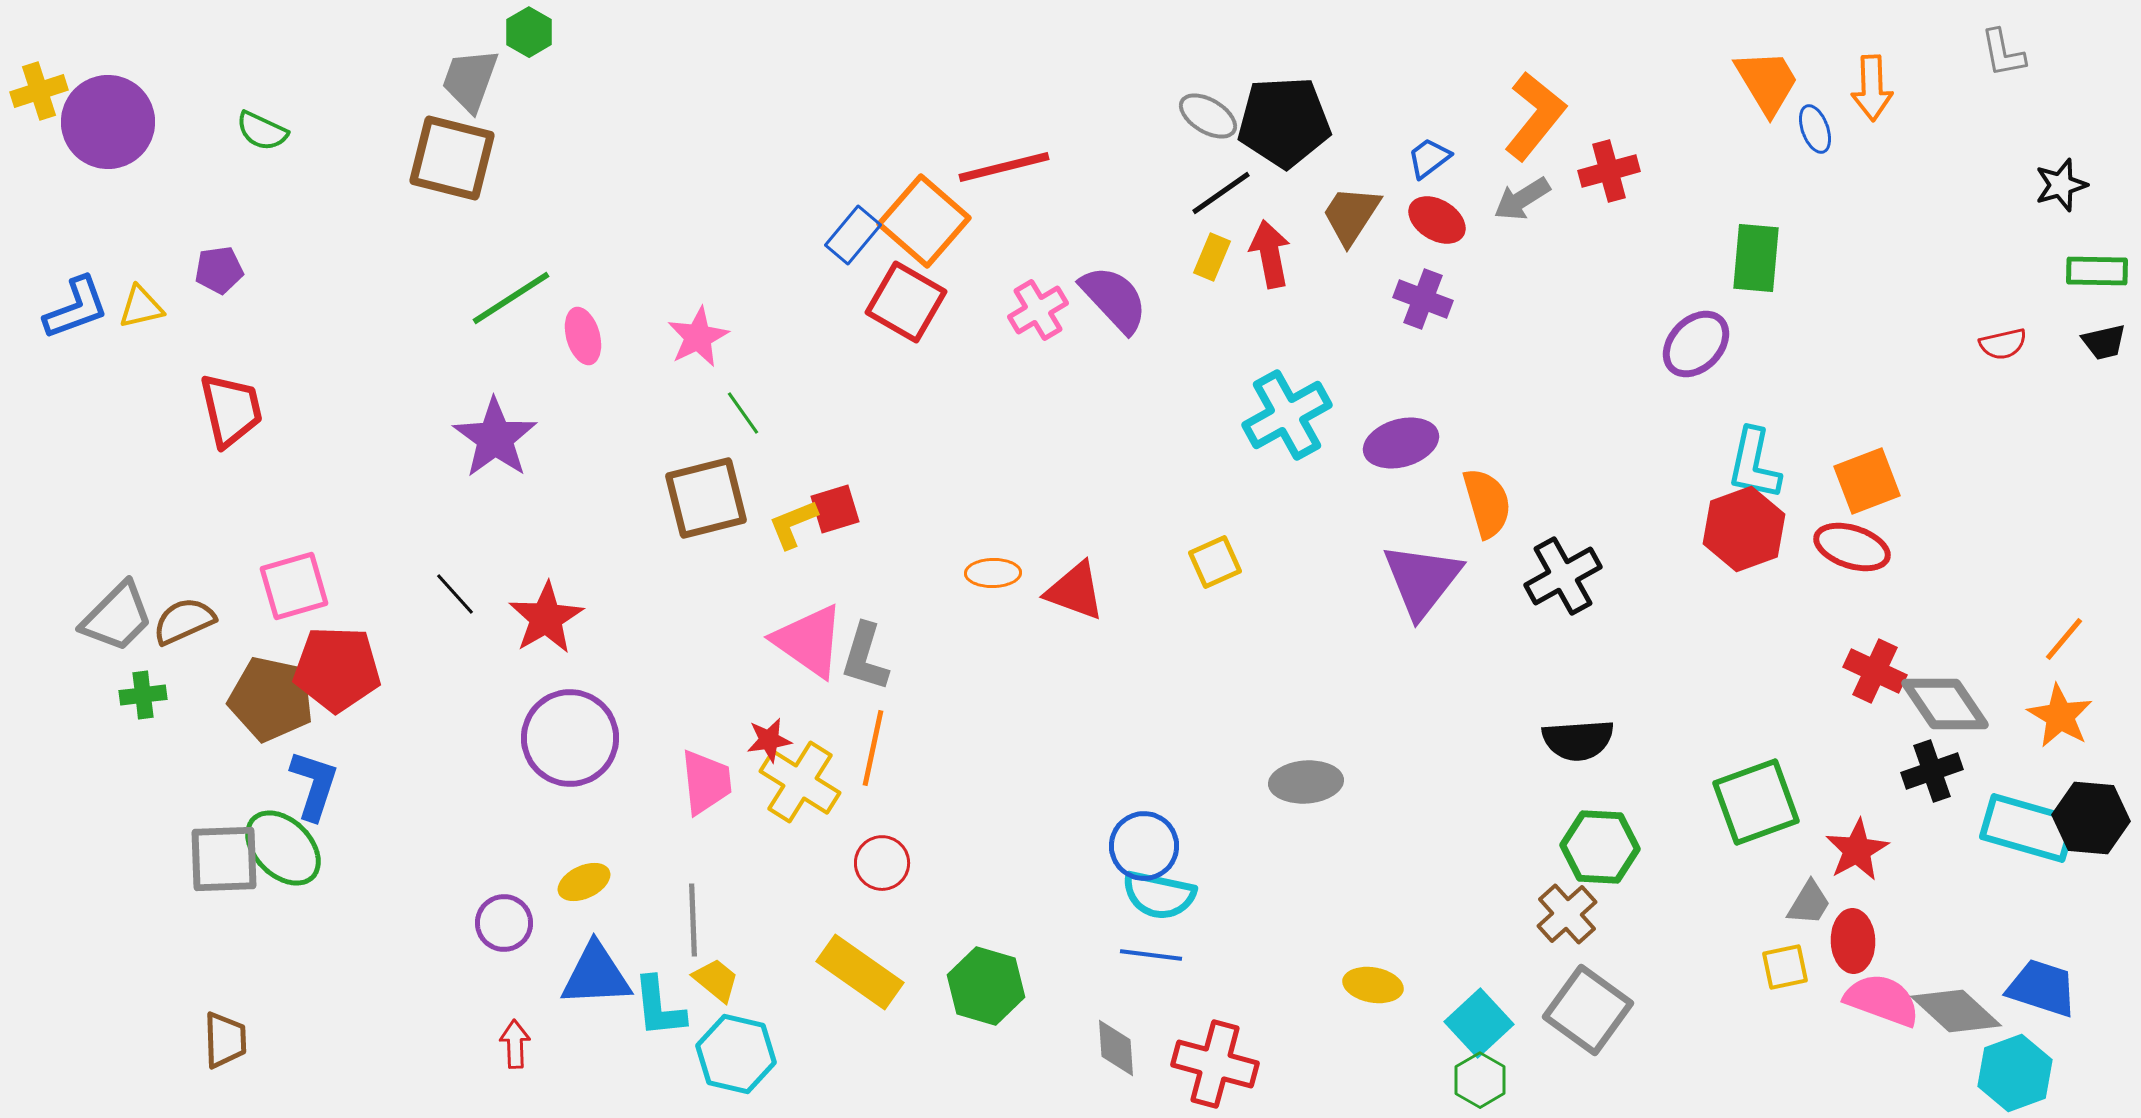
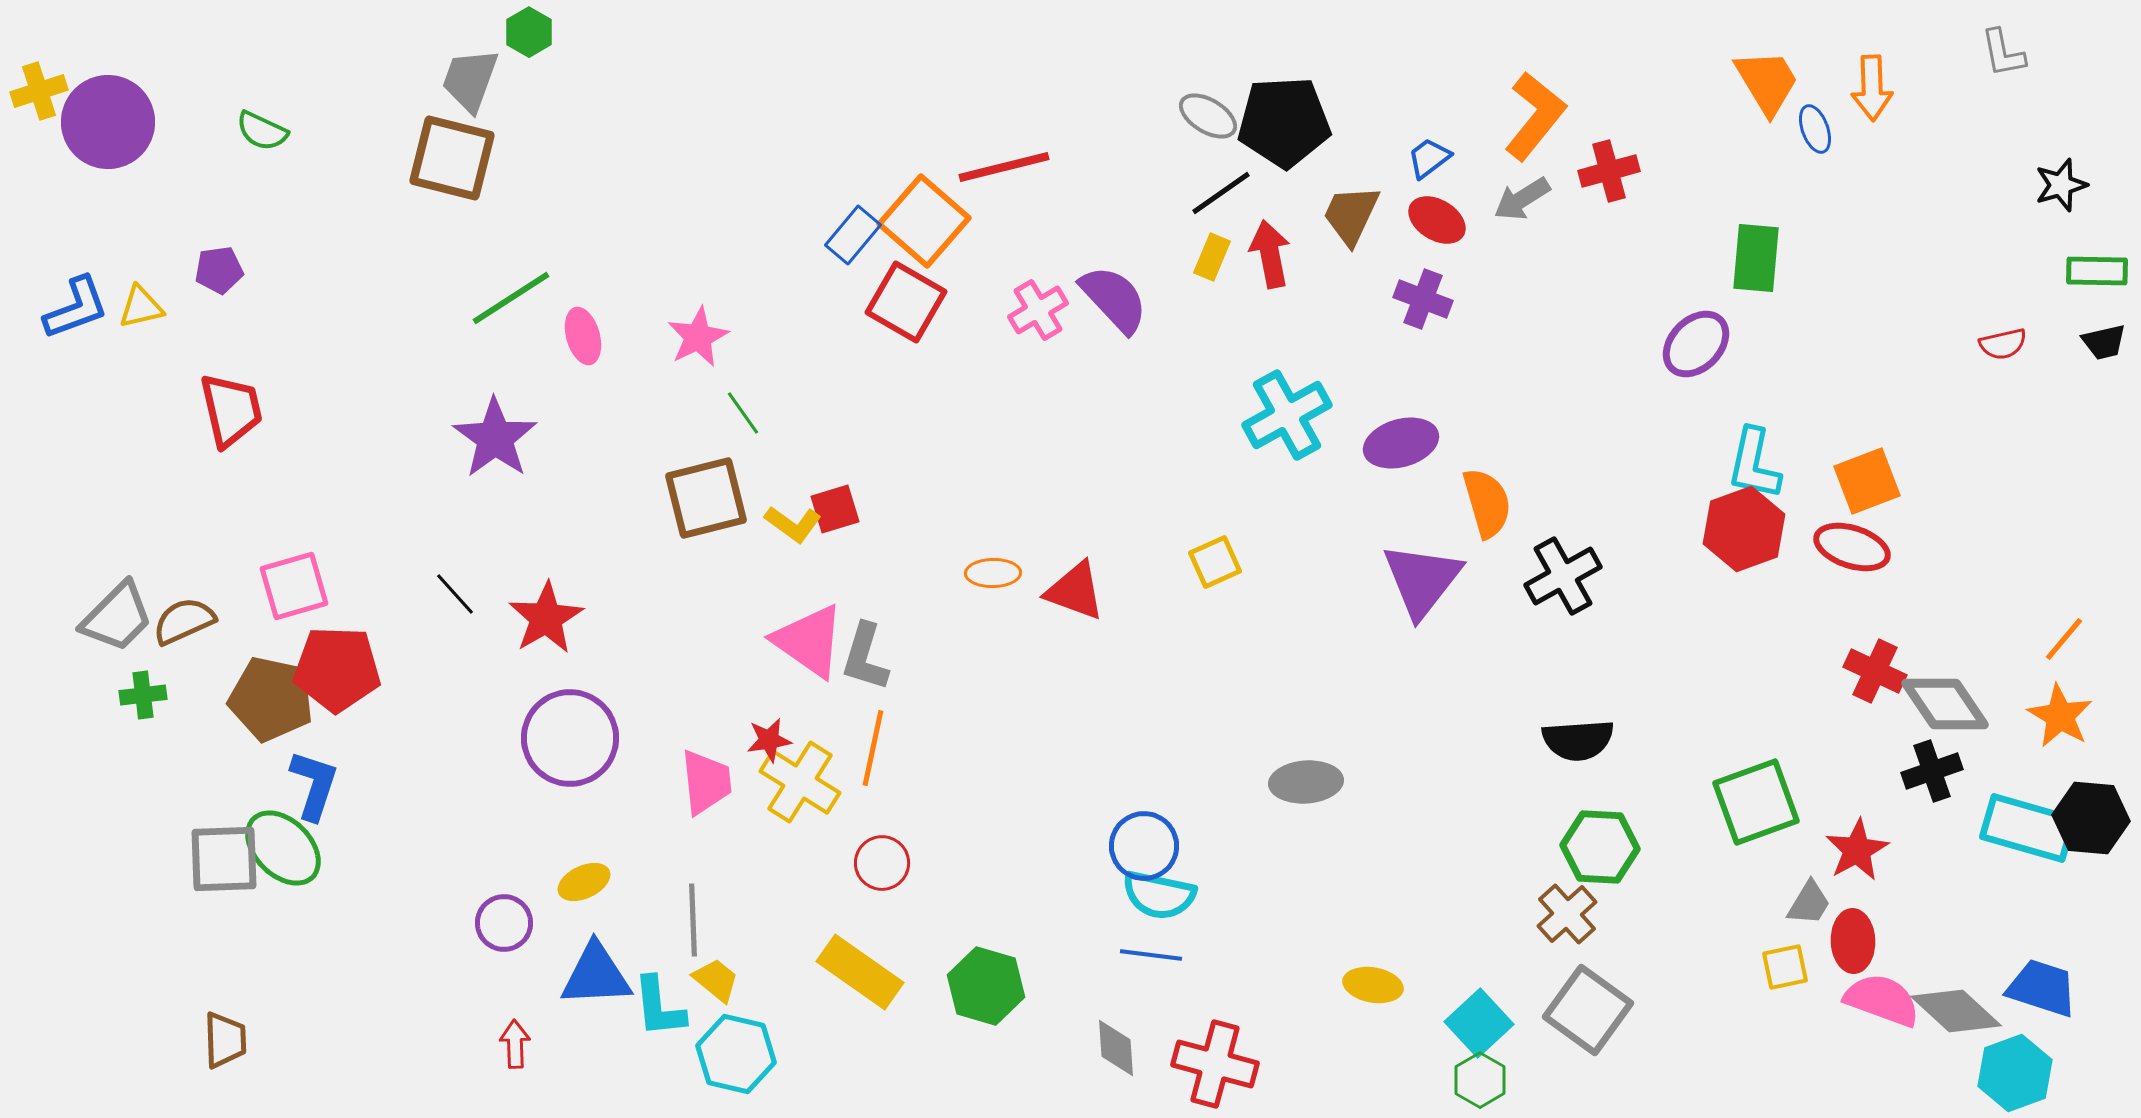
brown trapezoid at (1351, 215): rotated 8 degrees counterclockwise
yellow L-shape at (793, 524): rotated 122 degrees counterclockwise
